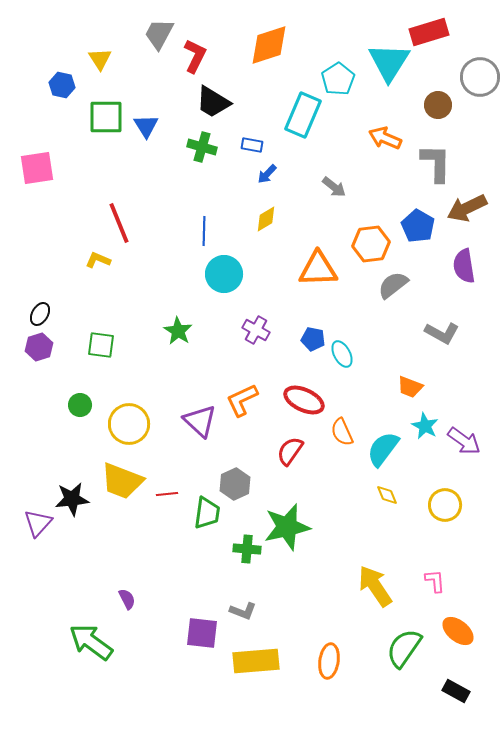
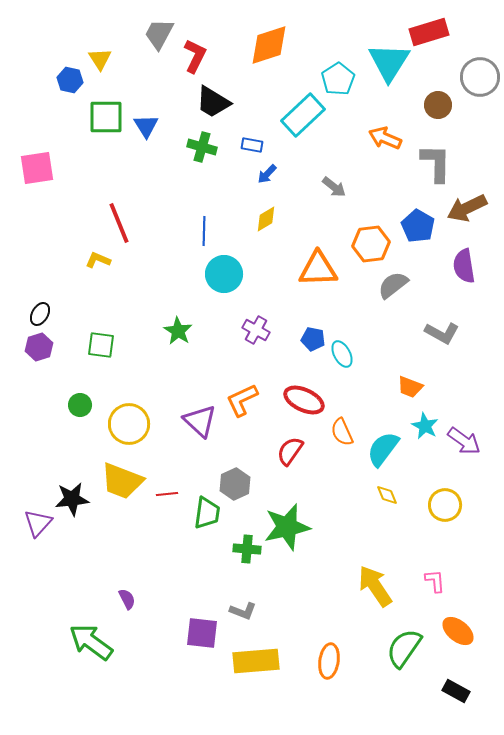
blue hexagon at (62, 85): moved 8 px right, 5 px up
cyan rectangle at (303, 115): rotated 24 degrees clockwise
